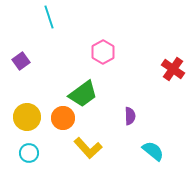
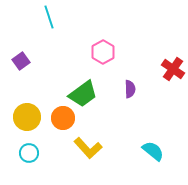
purple semicircle: moved 27 px up
